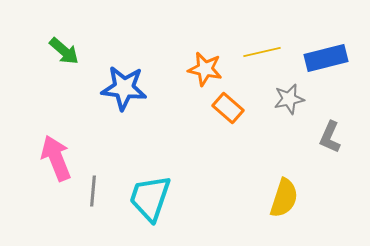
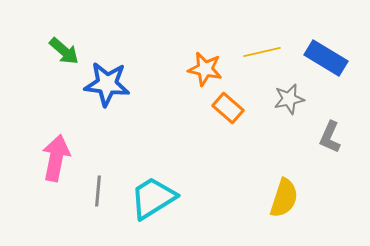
blue rectangle: rotated 45 degrees clockwise
blue star: moved 17 px left, 4 px up
pink arrow: rotated 33 degrees clockwise
gray line: moved 5 px right
cyan trapezoid: moved 3 px right; rotated 39 degrees clockwise
